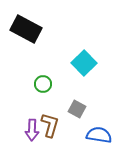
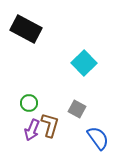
green circle: moved 14 px left, 19 px down
purple arrow: rotated 20 degrees clockwise
blue semicircle: moved 1 px left, 3 px down; rotated 45 degrees clockwise
